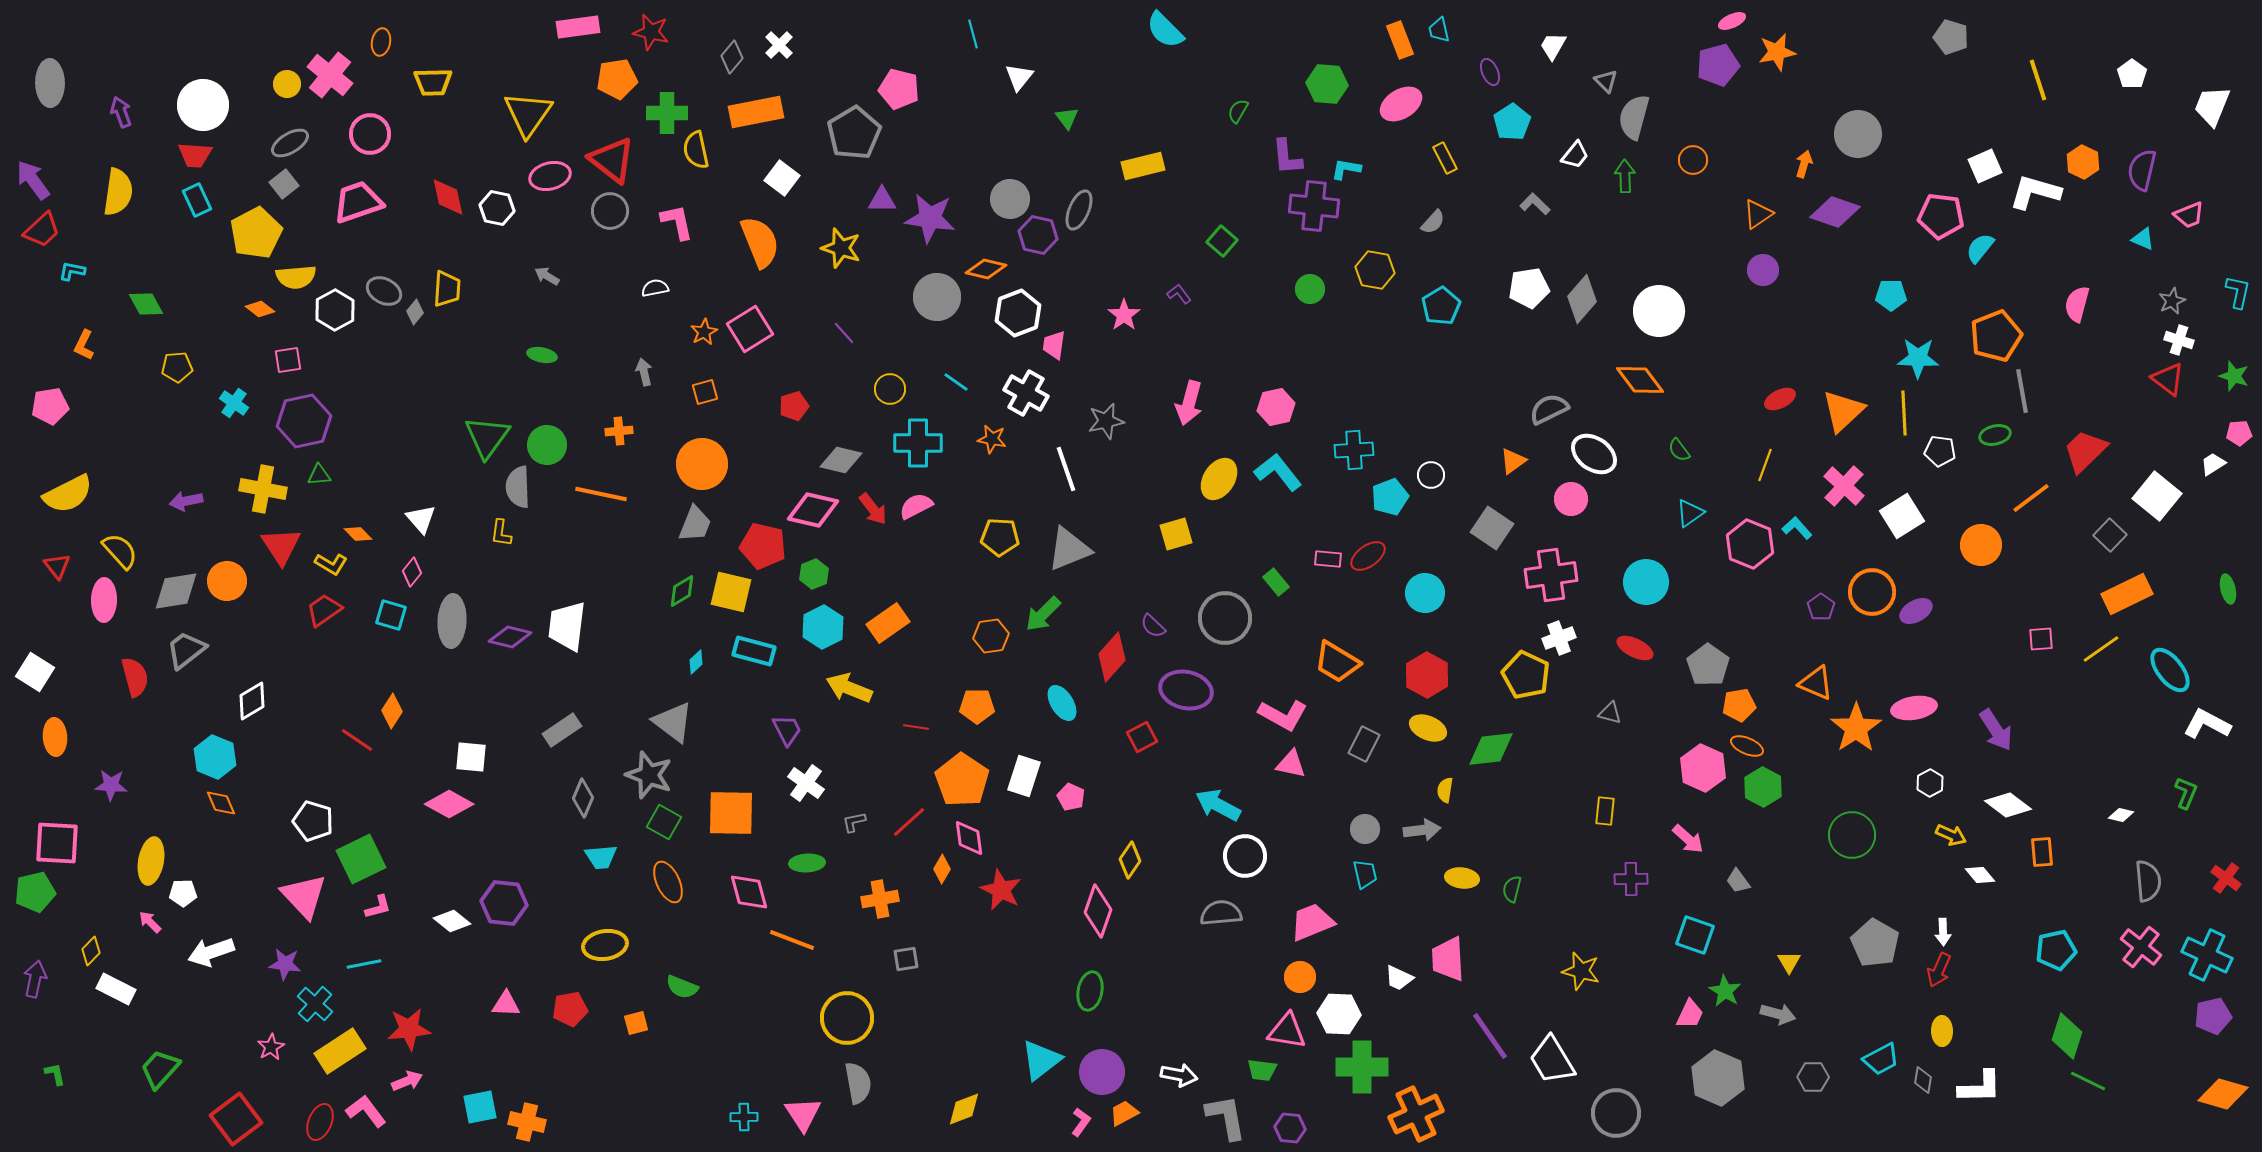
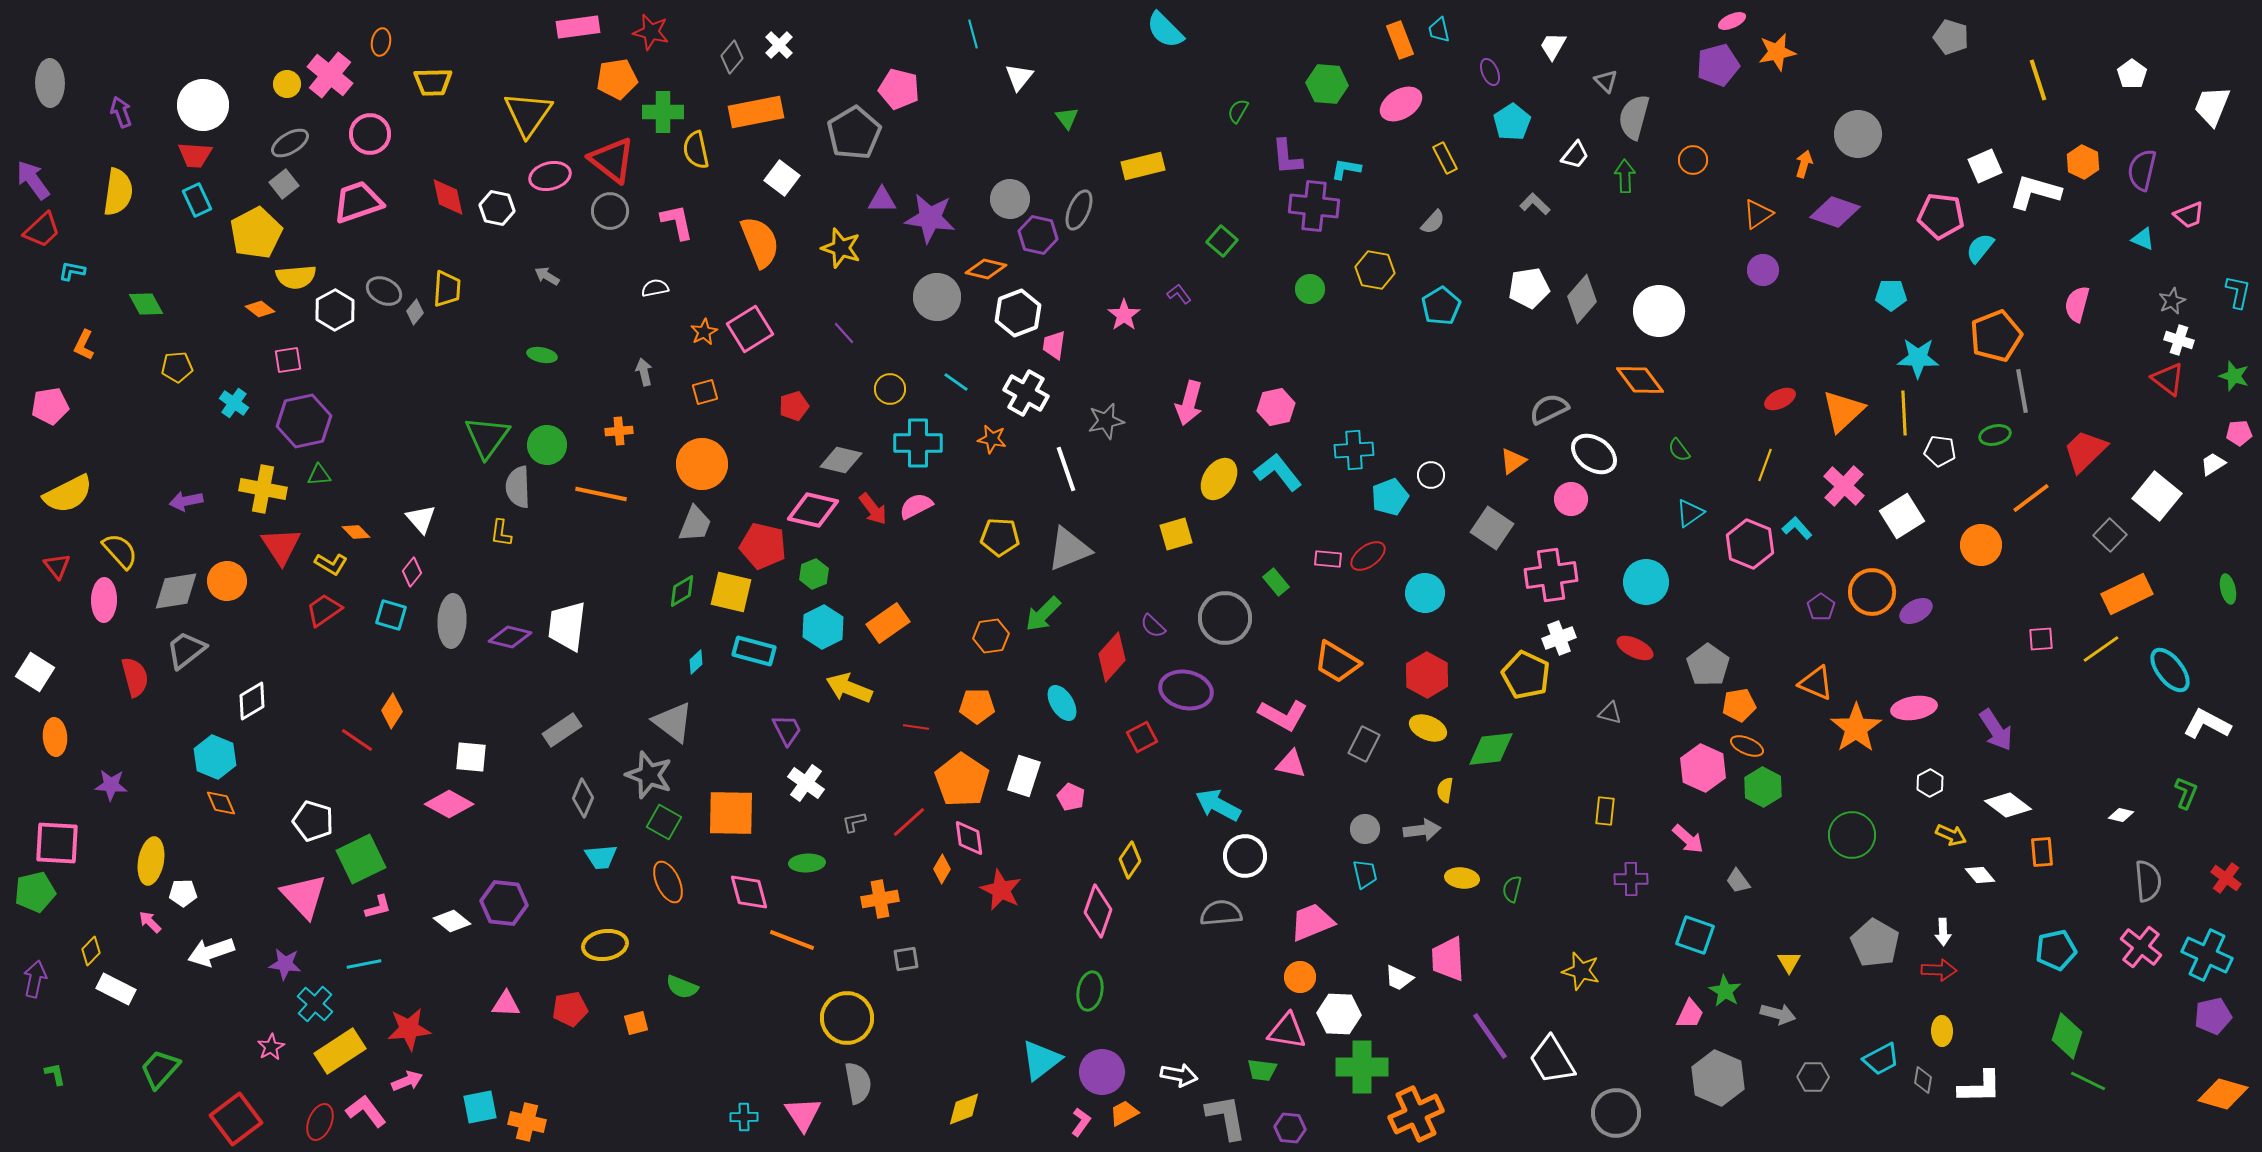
green cross at (667, 113): moved 4 px left, 1 px up
orange diamond at (358, 534): moved 2 px left, 2 px up
red arrow at (1939, 970): rotated 112 degrees counterclockwise
